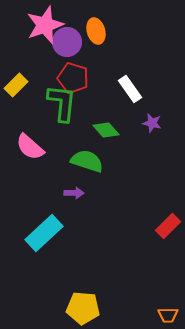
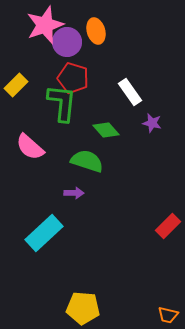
white rectangle: moved 3 px down
orange trapezoid: rotated 15 degrees clockwise
